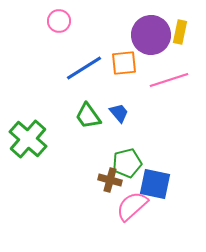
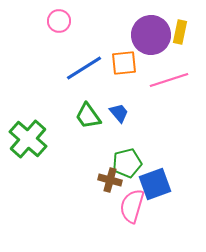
blue square: rotated 32 degrees counterclockwise
pink semicircle: rotated 32 degrees counterclockwise
